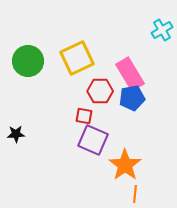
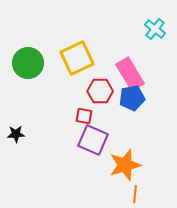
cyan cross: moved 7 px left, 1 px up; rotated 20 degrees counterclockwise
green circle: moved 2 px down
orange star: rotated 20 degrees clockwise
